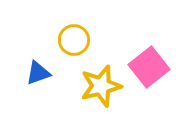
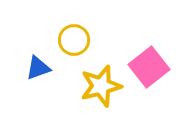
blue triangle: moved 5 px up
